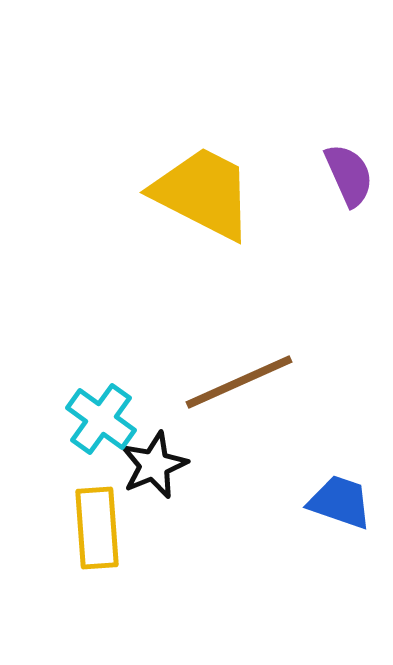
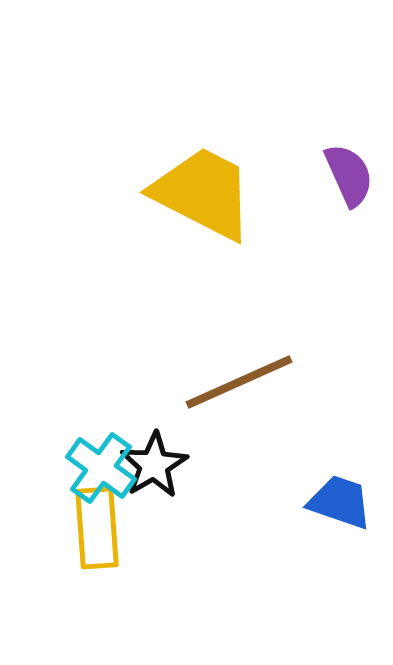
cyan cross: moved 49 px down
black star: rotated 8 degrees counterclockwise
